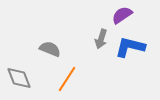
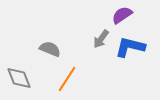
gray arrow: rotated 18 degrees clockwise
